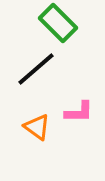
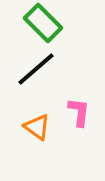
green rectangle: moved 15 px left
pink L-shape: rotated 84 degrees counterclockwise
